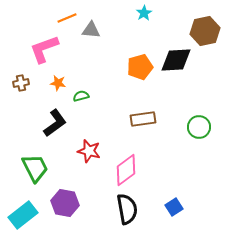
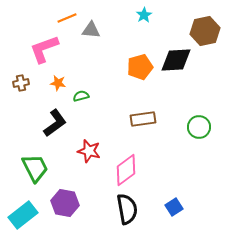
cyan star: moved 2 px down
